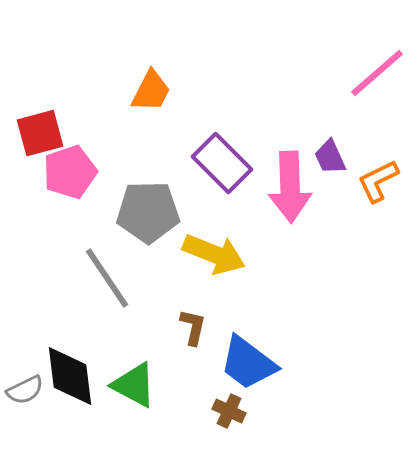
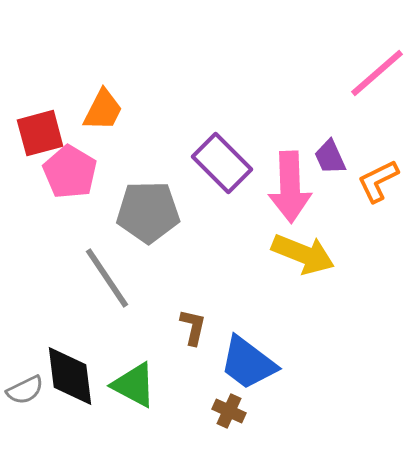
orange trapezoid: moved 48 px left, 19 px down
pink pentagon: rotated 22 degrees counterclockwise
yellow arrow: moved 89 px right
